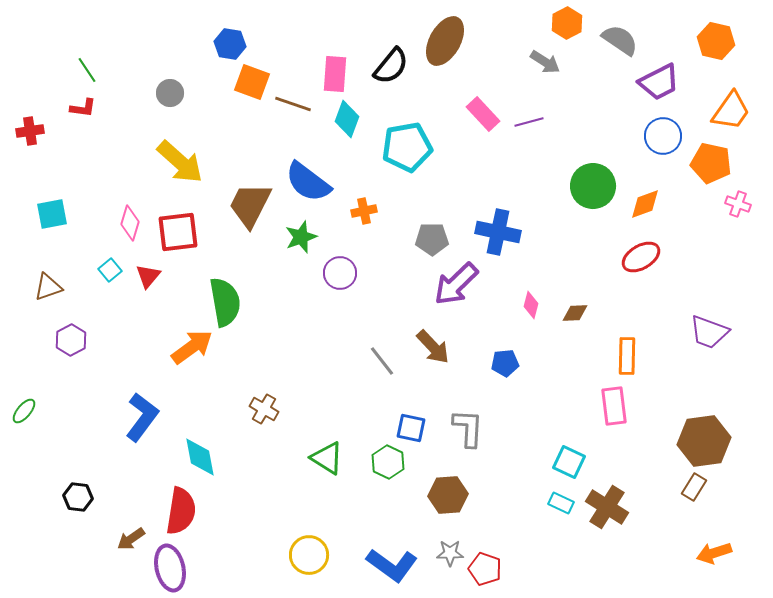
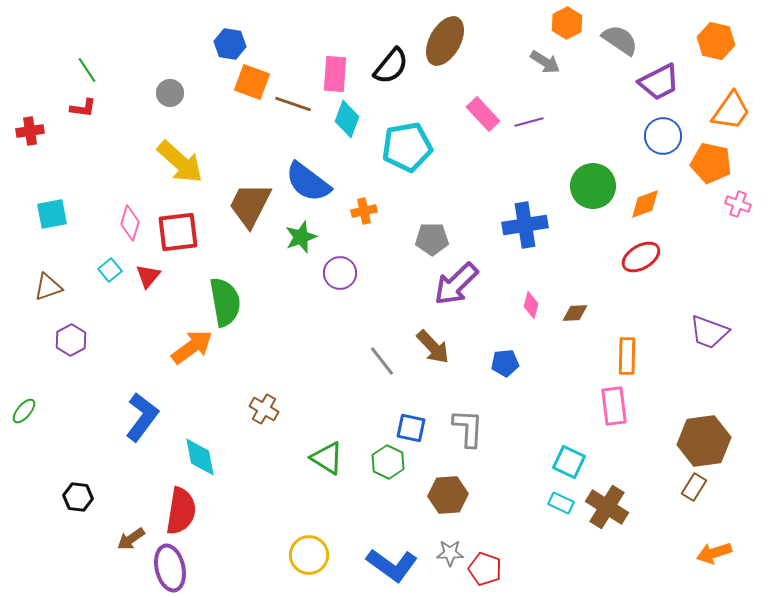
blue cross at (498, 232): moved 27 px right, 7 px up; rotated 21 degrees counterclockwise
